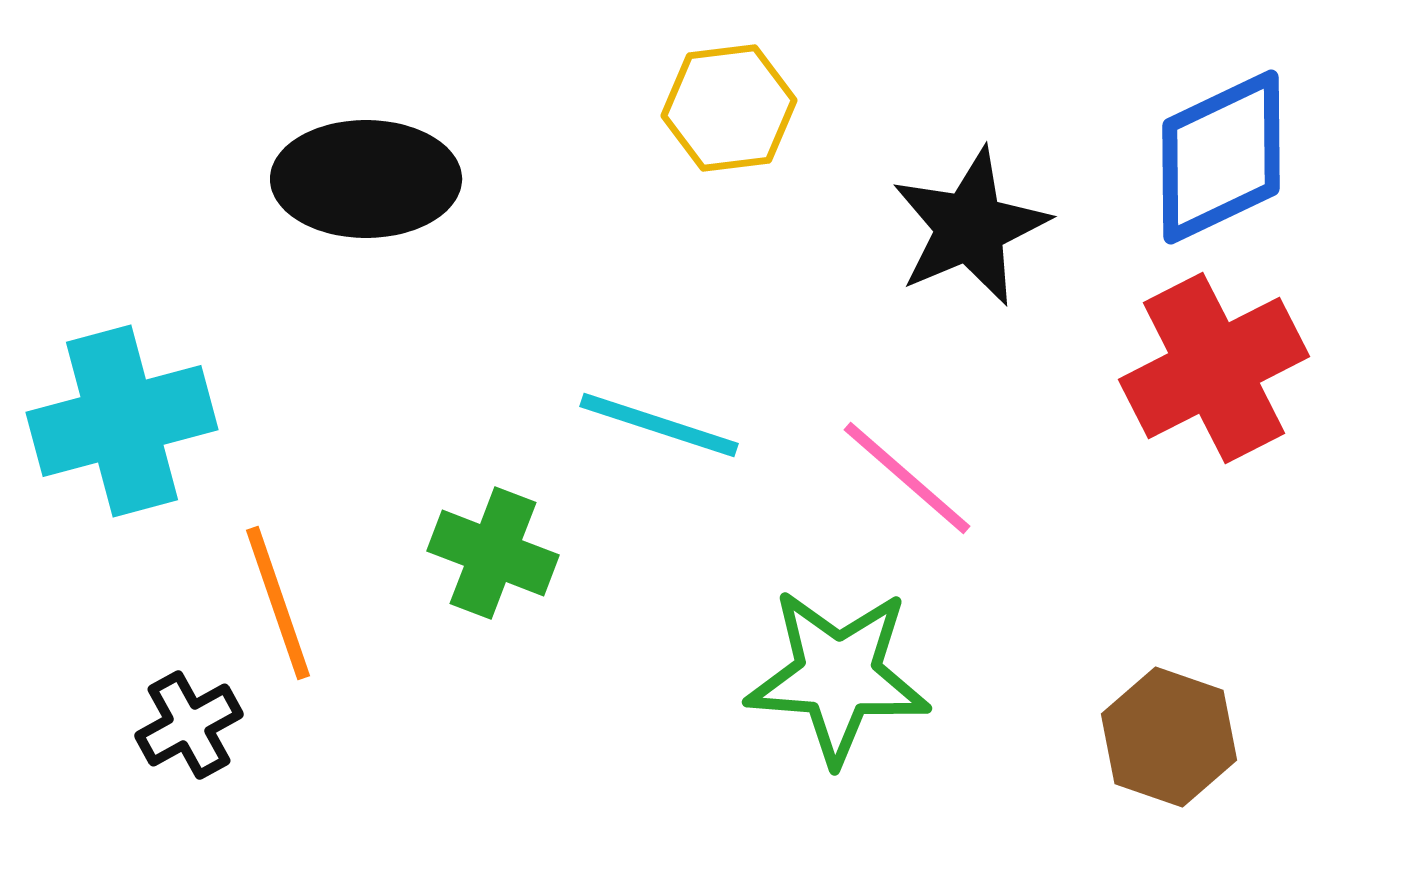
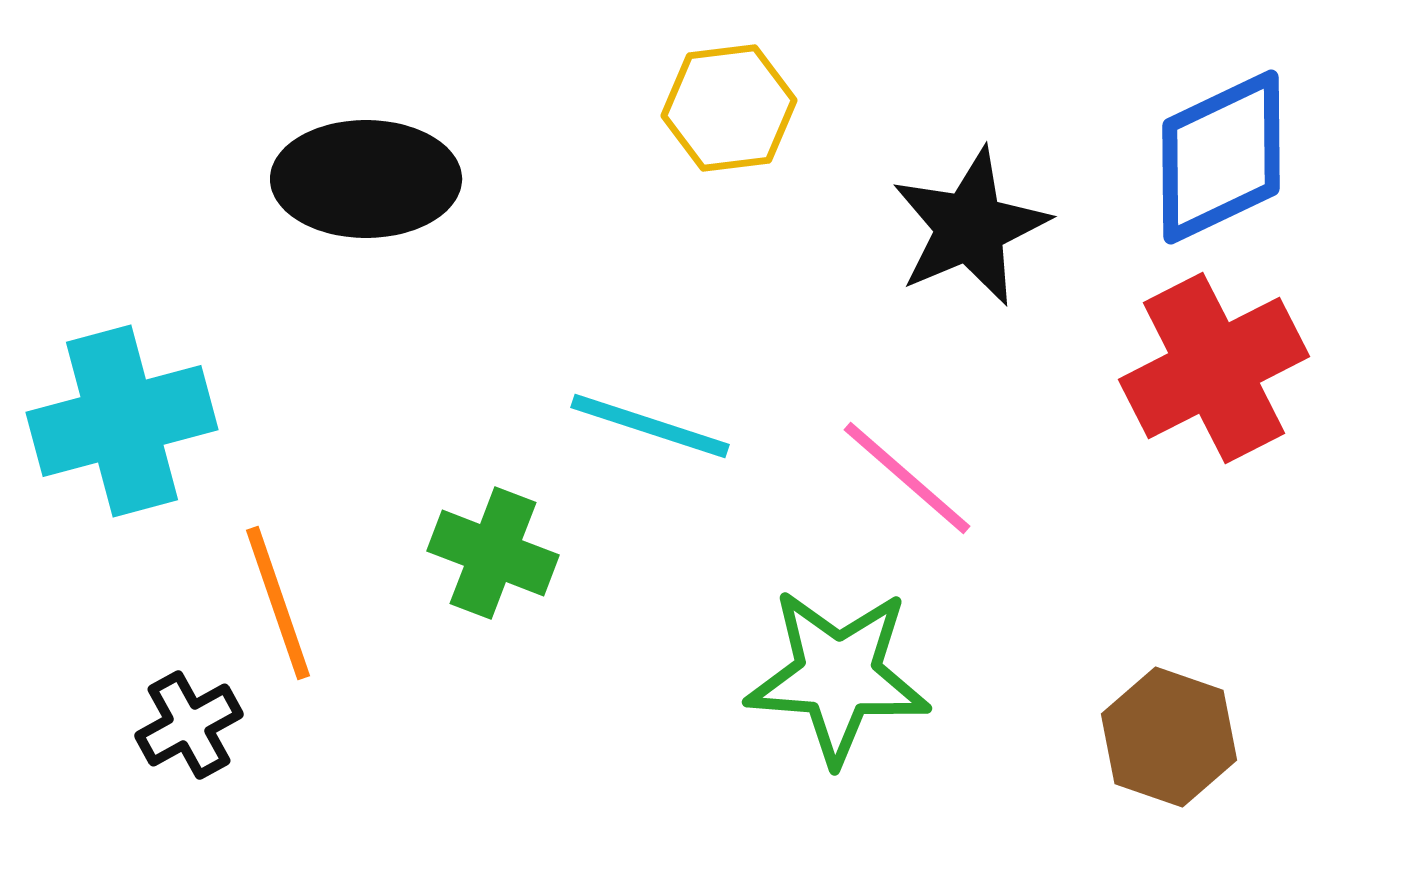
cyan line: moved 9 px left, 1 px down
